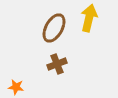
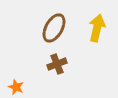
yellow arrow: moved 8 px right, 10 px down
orange star: rotated 14 degrees clockwise
